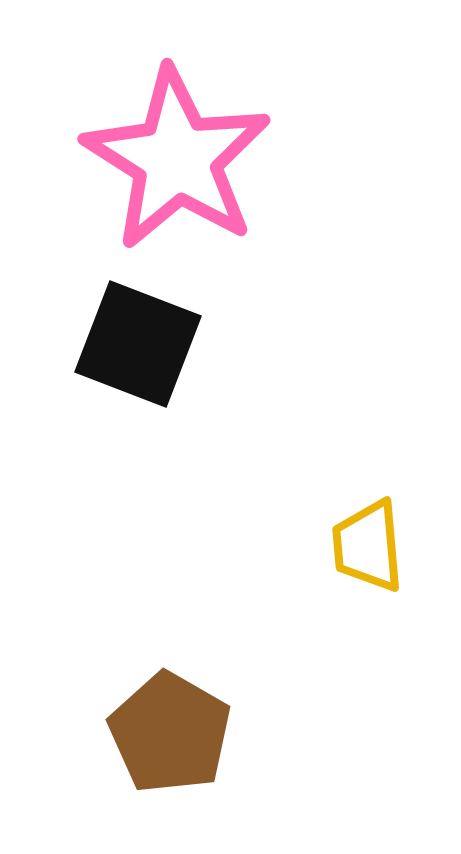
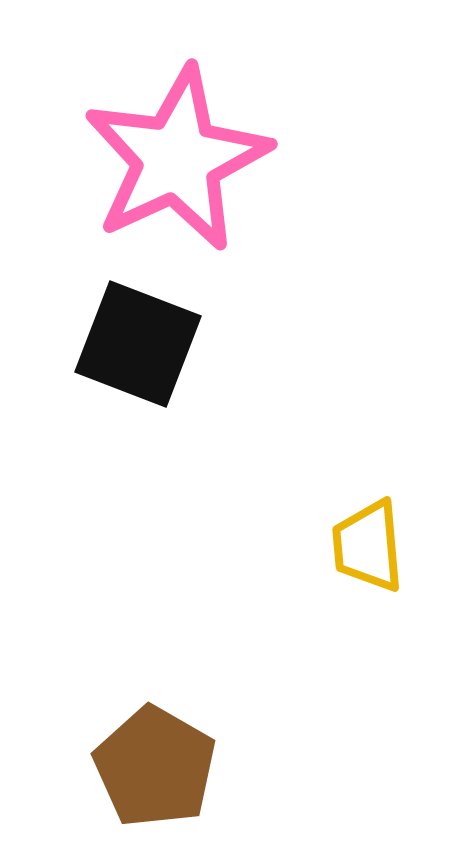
pink star: rotated 15 degrees clockwise
brown pentagon: moved 15 px left, 34 px down
